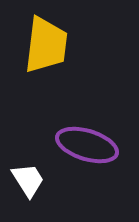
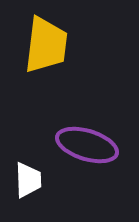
white trapezoid: rotated 30 degrees clockwise
